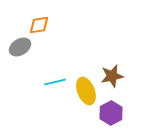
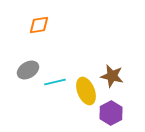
gray ellipse: moved 8 px right, 23 px down
brown star: rotated 25 degrees clockwise
